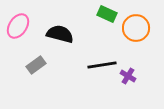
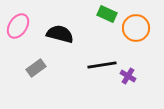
gray rectangle: moved 3 px down
